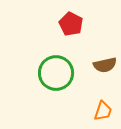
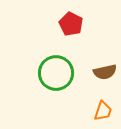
brown semicircle: moved 7 px down
